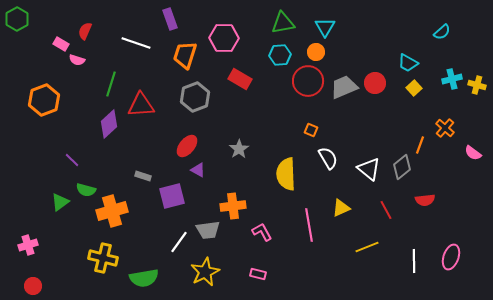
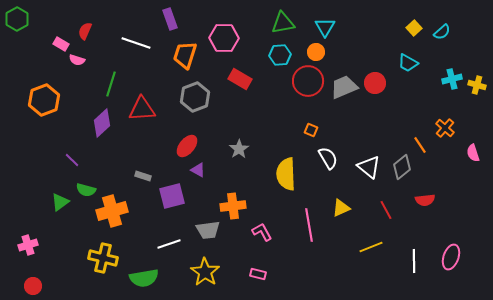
yellow square at (414, 88): moved 60 px up
red triangle at (141, 105): moved 1 px right, 4 px down
purple diamond at (109, 124): moved 7 px left, 1 px up
orange line at (420, 145): rotated 54 degrees counterclockwise
pink semicircle at (473, 153): rotated 36 degrees clockwise
white triangle at (369, 169): moved 2 px up
white line at (179, 242): moved 10 px left, 2 px down; rotated 35 degrees clockwise
yellow line at (367, 247): moved 4 px right
yellow star at (205, 272): rotated 12 degrees counterclockwise
